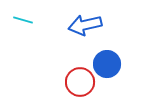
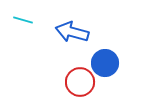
blue arrow: moved 13 px left, 7 px down; rotated 28 degrees clockwise
blue circle: moved 2 px left, 1 px up
